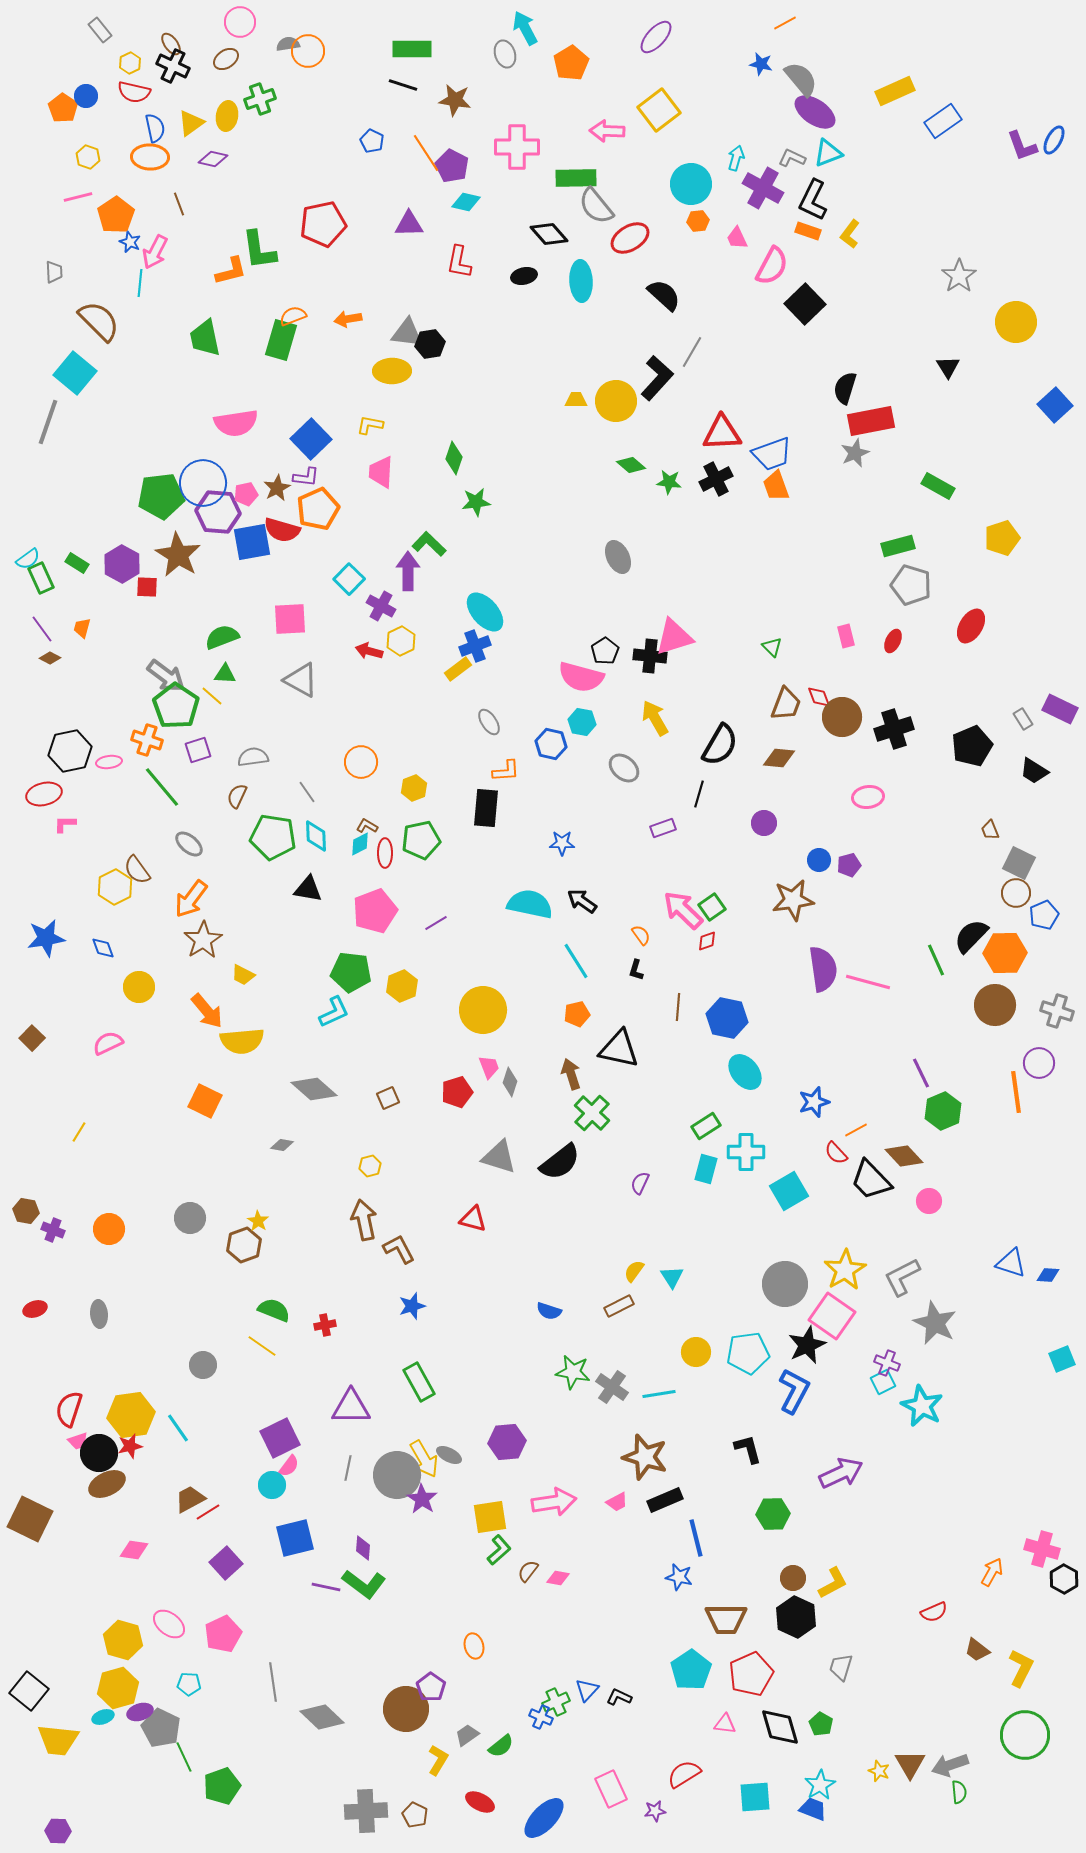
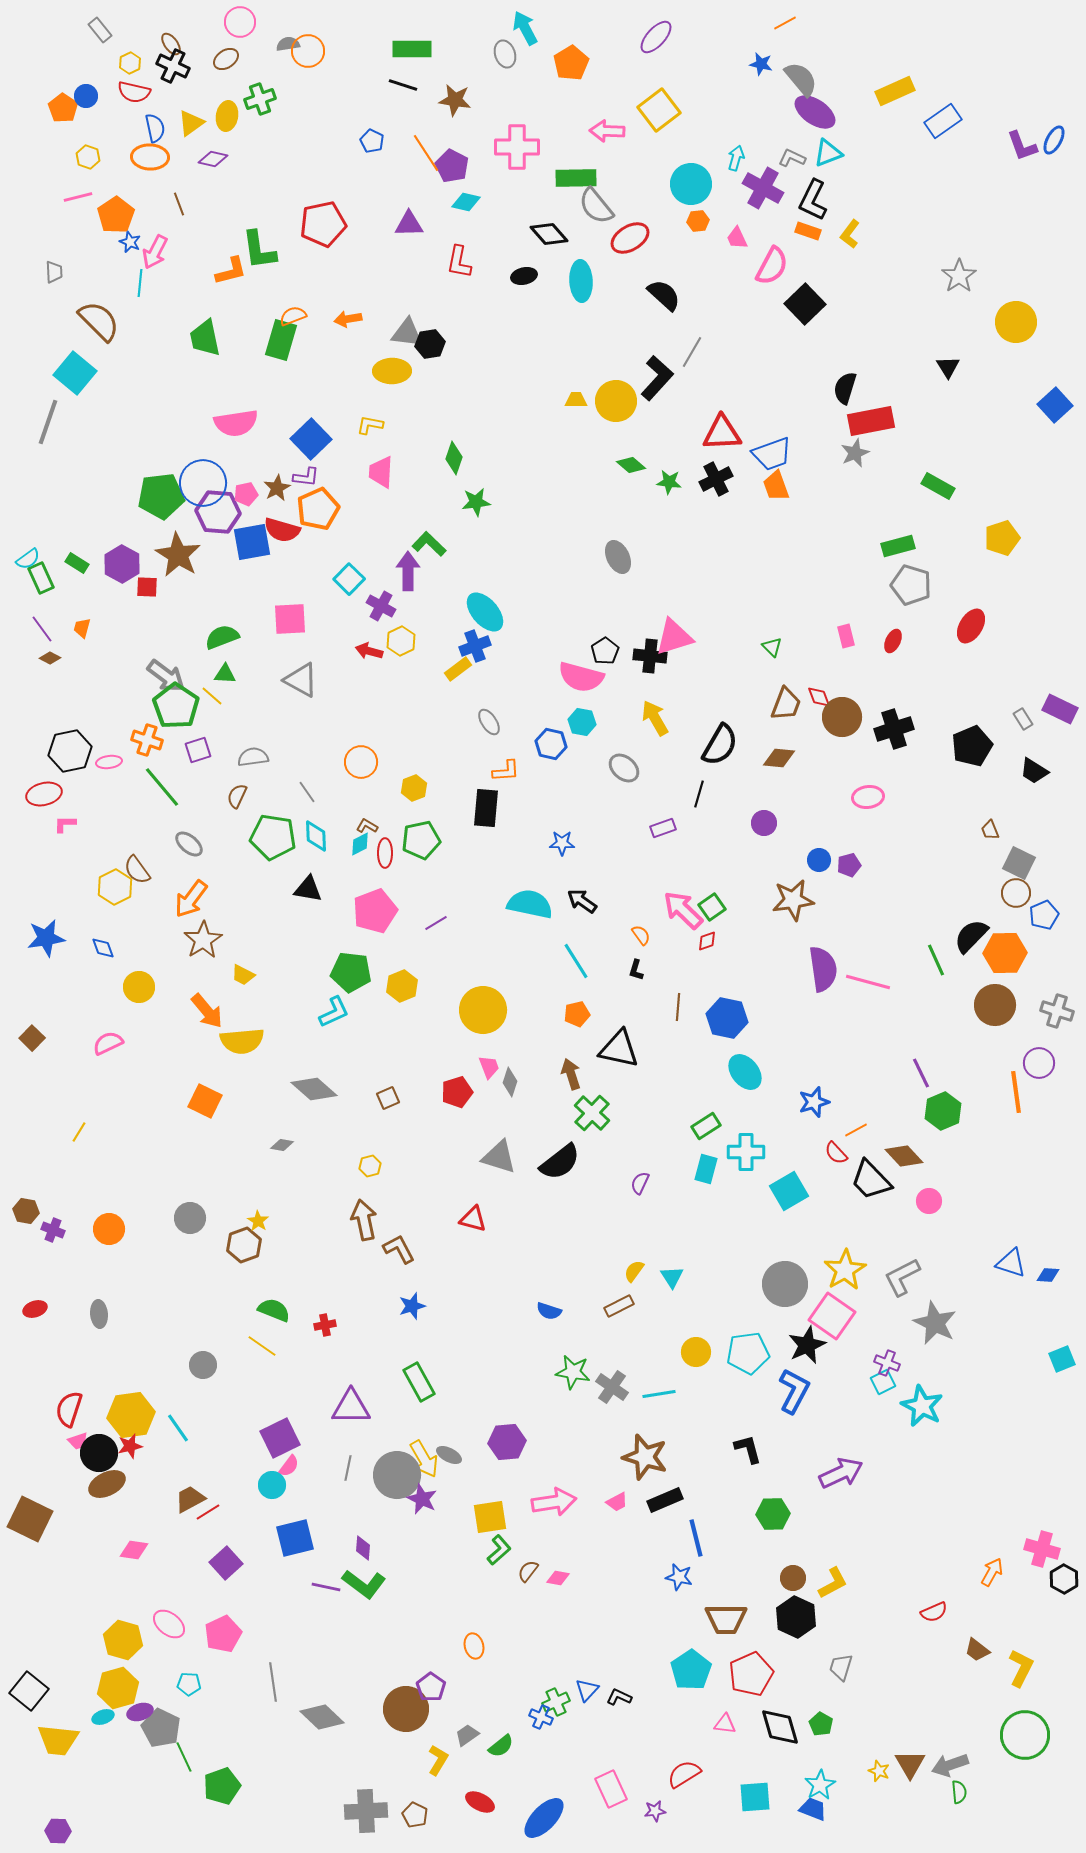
purple star at (422, 1499): rotated 8 degrees counterclockwise
